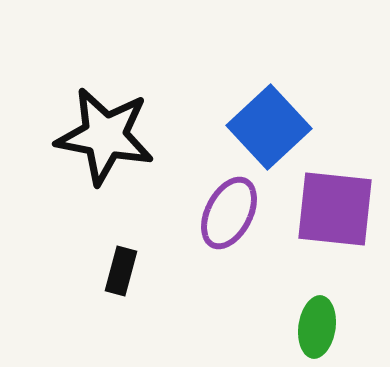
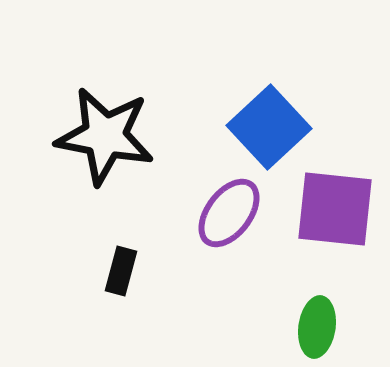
purple ellipse: rotated 10 degrees clockwise
